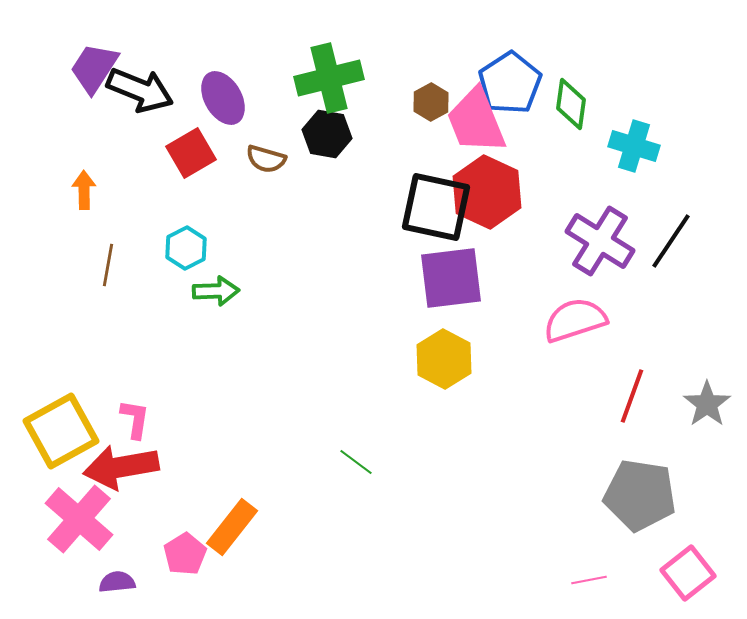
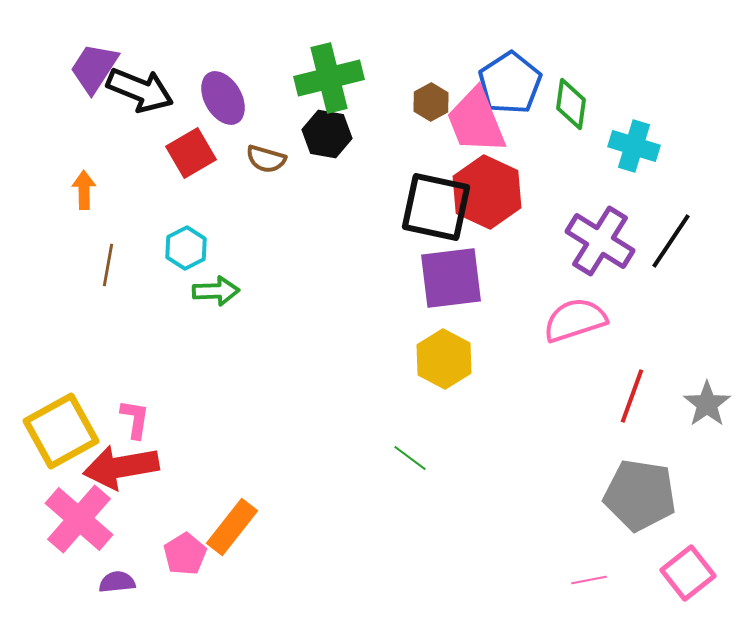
green line: moved 54 px right, 4 px up
